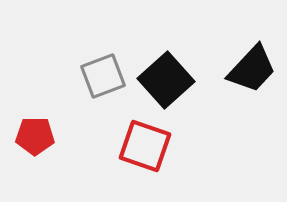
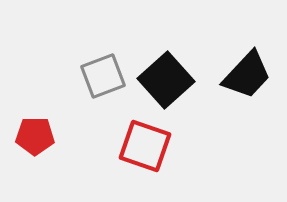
black trapezoid: moved 5 px left, 6 px down
